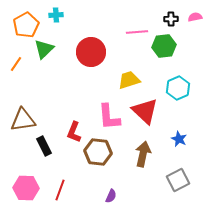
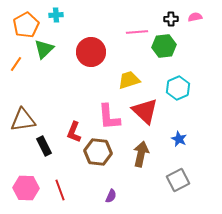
brown arrow: moved 2 px left
red line: rotated 40 degrees counterclockwise
